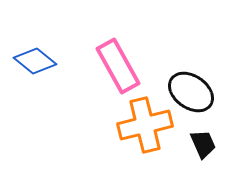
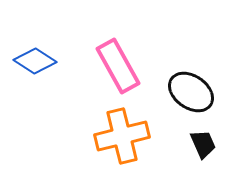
blue diamond: rotated 6 degrees counterclockwise
orange cross: moved 23 px left, 11 px down
